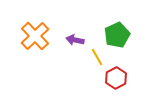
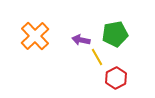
green pentagon: moved 2 px left, 1 px up; rotated 15 degrees clockwise
purple arrow: moved 6 px right
